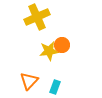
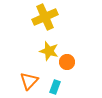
yellow cross: moved 8 px right
orange circle: moved 5 px right, 17 px down
yellow star: rotated 24 degrees clockwise
